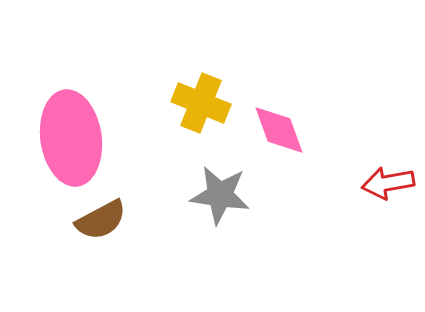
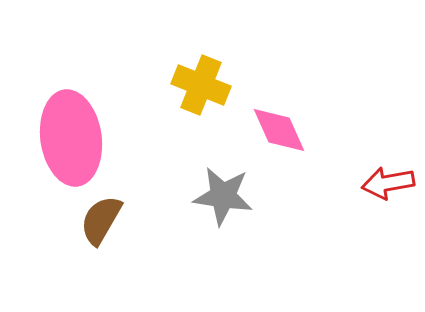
yellow cross: moved 18 px up
pink diamond: rotated 4 degrees counterclockwise
gray star: moved 3 px right, 1 px down
brown semicircle: rotated 148 degrees clockwise
